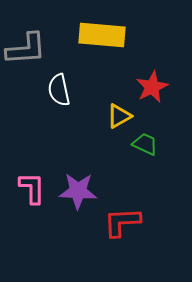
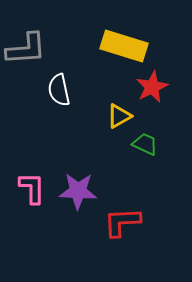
yellow rectangle: moved 22 px right, 11 px down; rotated 12 degrees clockwise
